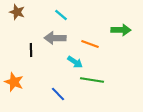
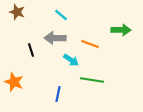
black line: rotated 16 degrees counterclockwise
cyan arrow: moved 4 px left, 2 px up
blue line: rotated 56 degrees clockwise
